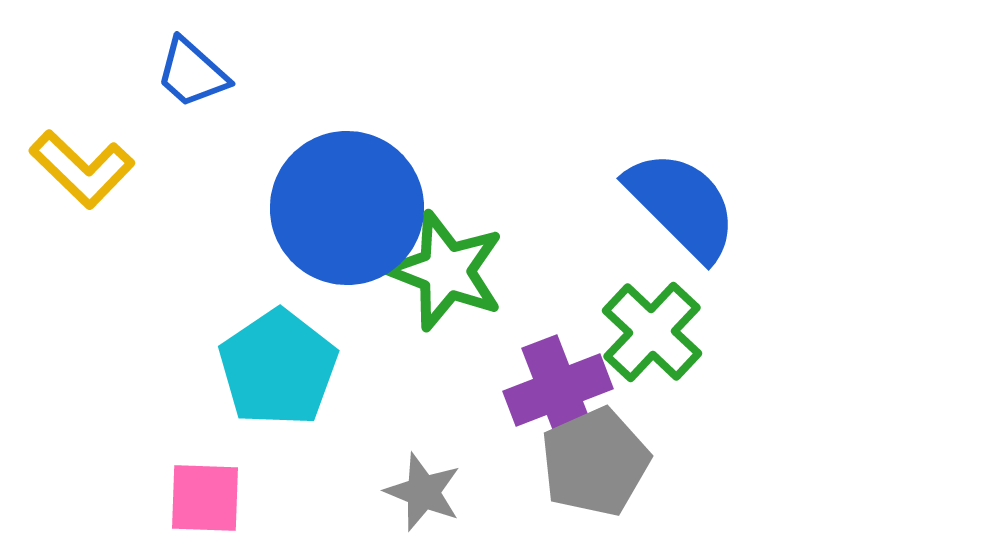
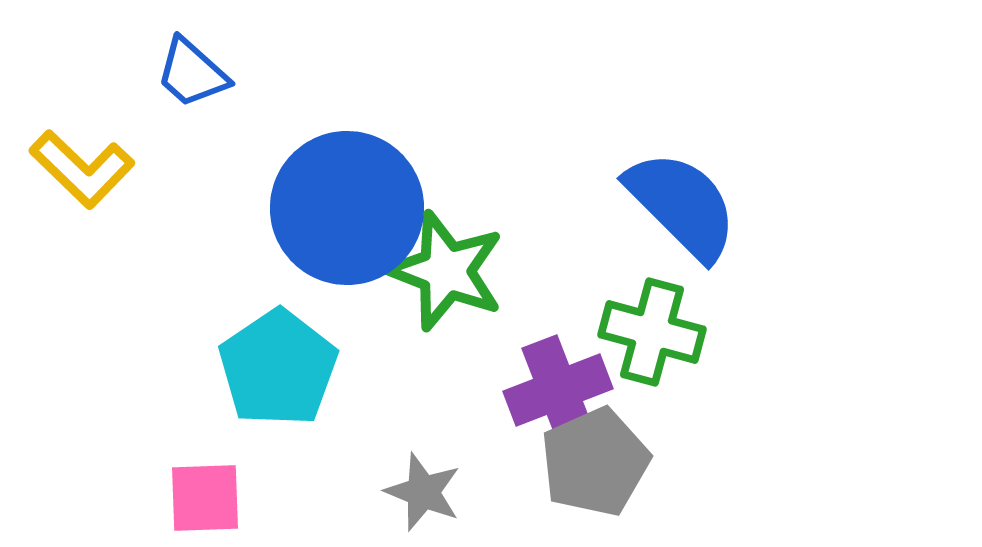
green cross: rotated 28 degrees counterclockwise
pink square: rotated 4 degrees counterclockwise
